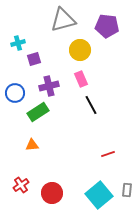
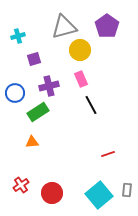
gray triangle: moved 1 px right, 7 px down
purple pentagon: rotated 30 degrees clockwise
cyan cross: moved 7 px up
orange triangle: moved 3 px up
